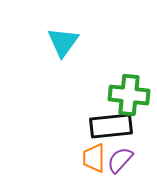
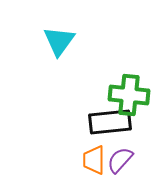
cyan triangle: moved 4 px left, 1 px up
black rectangle: moved 1 px left, 4 px up
orange trapezoid: moved 2 px down
